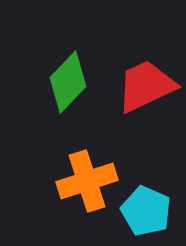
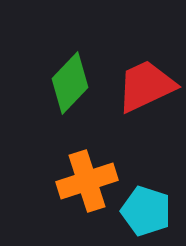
green diamond: moved 2 px right, 1 px down
cyan pentagon: rotated 6 degrees counterclockwise
